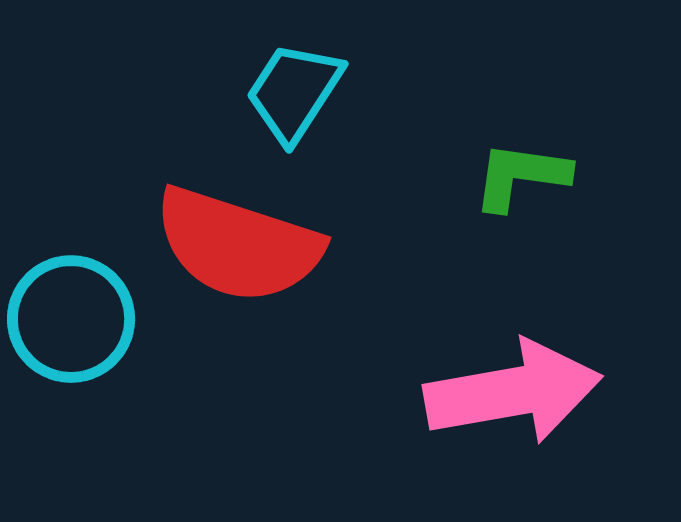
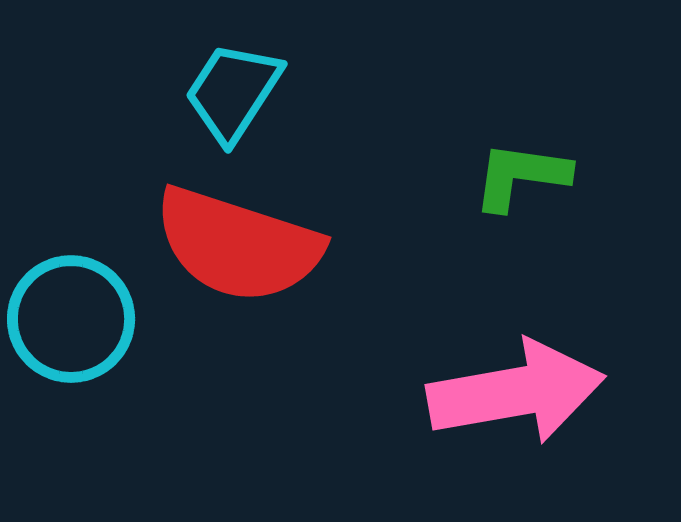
cyan trapezoid: moved 61 px left
pink arrow: moved 3 px right
